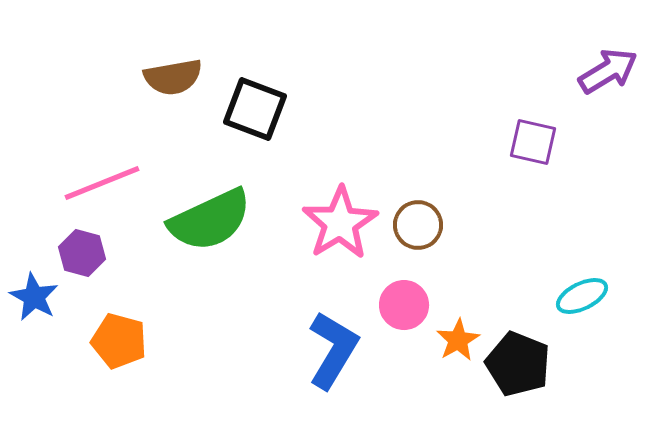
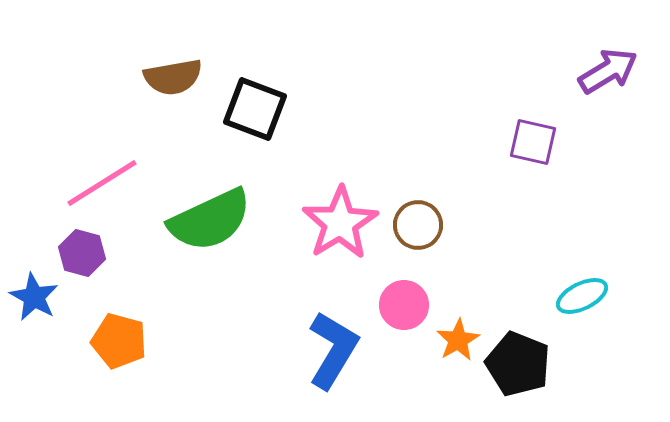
pink line: rotated 10 degrees counterclockwise
